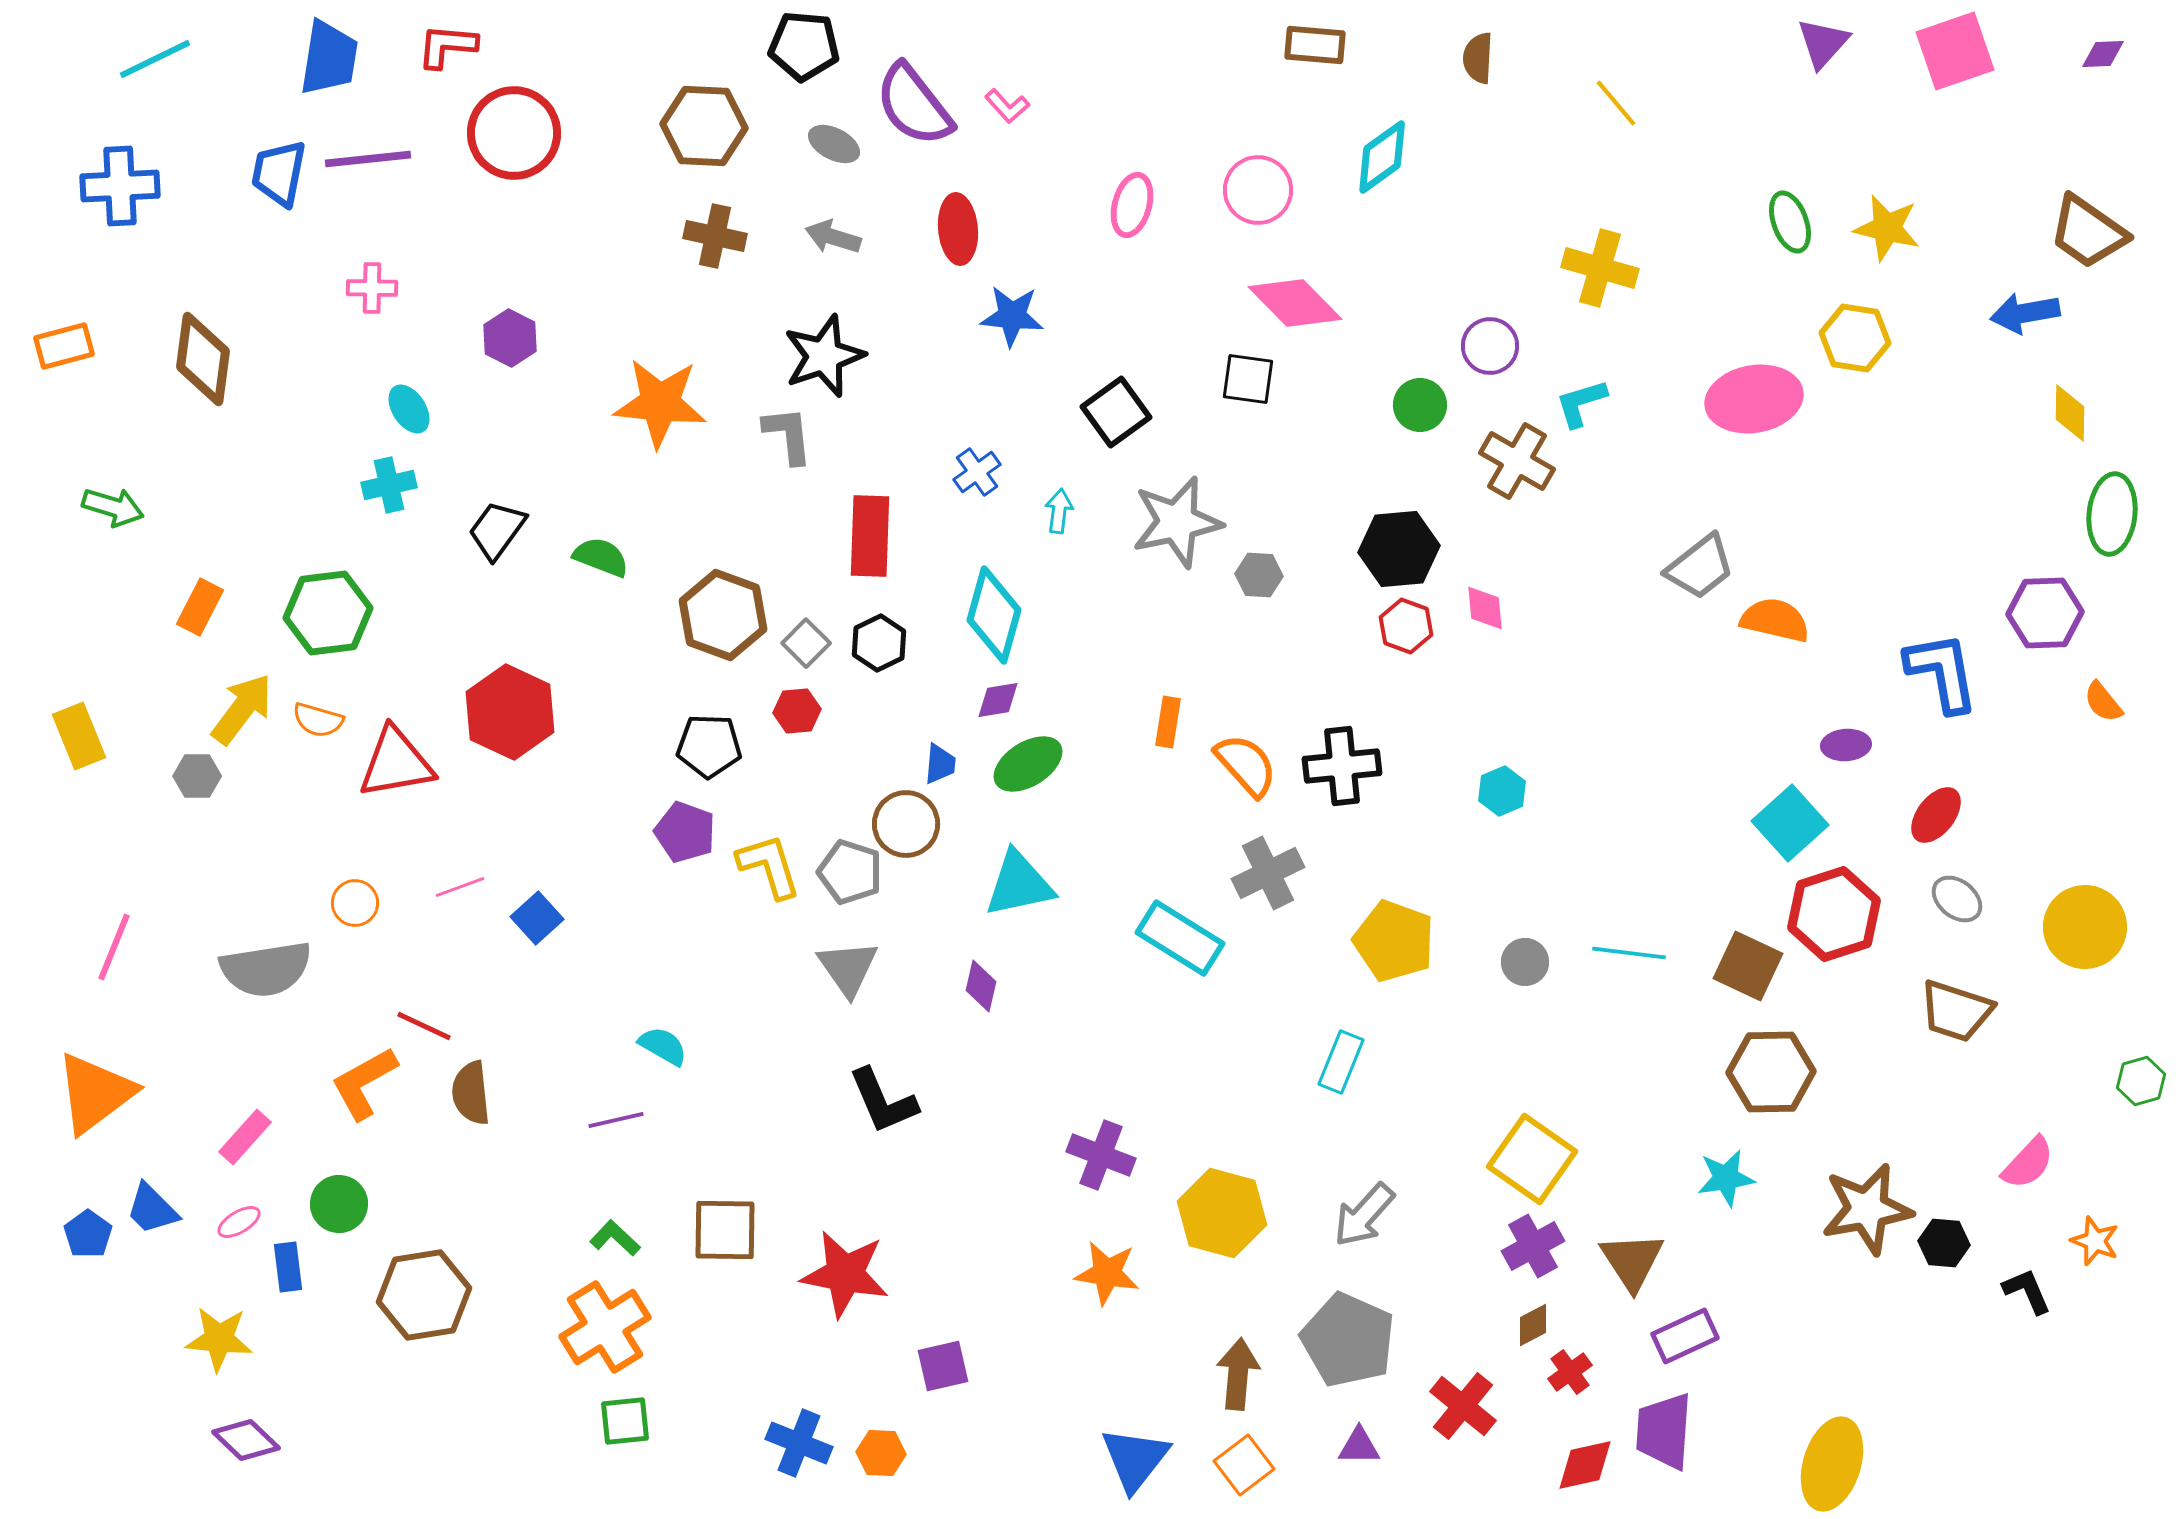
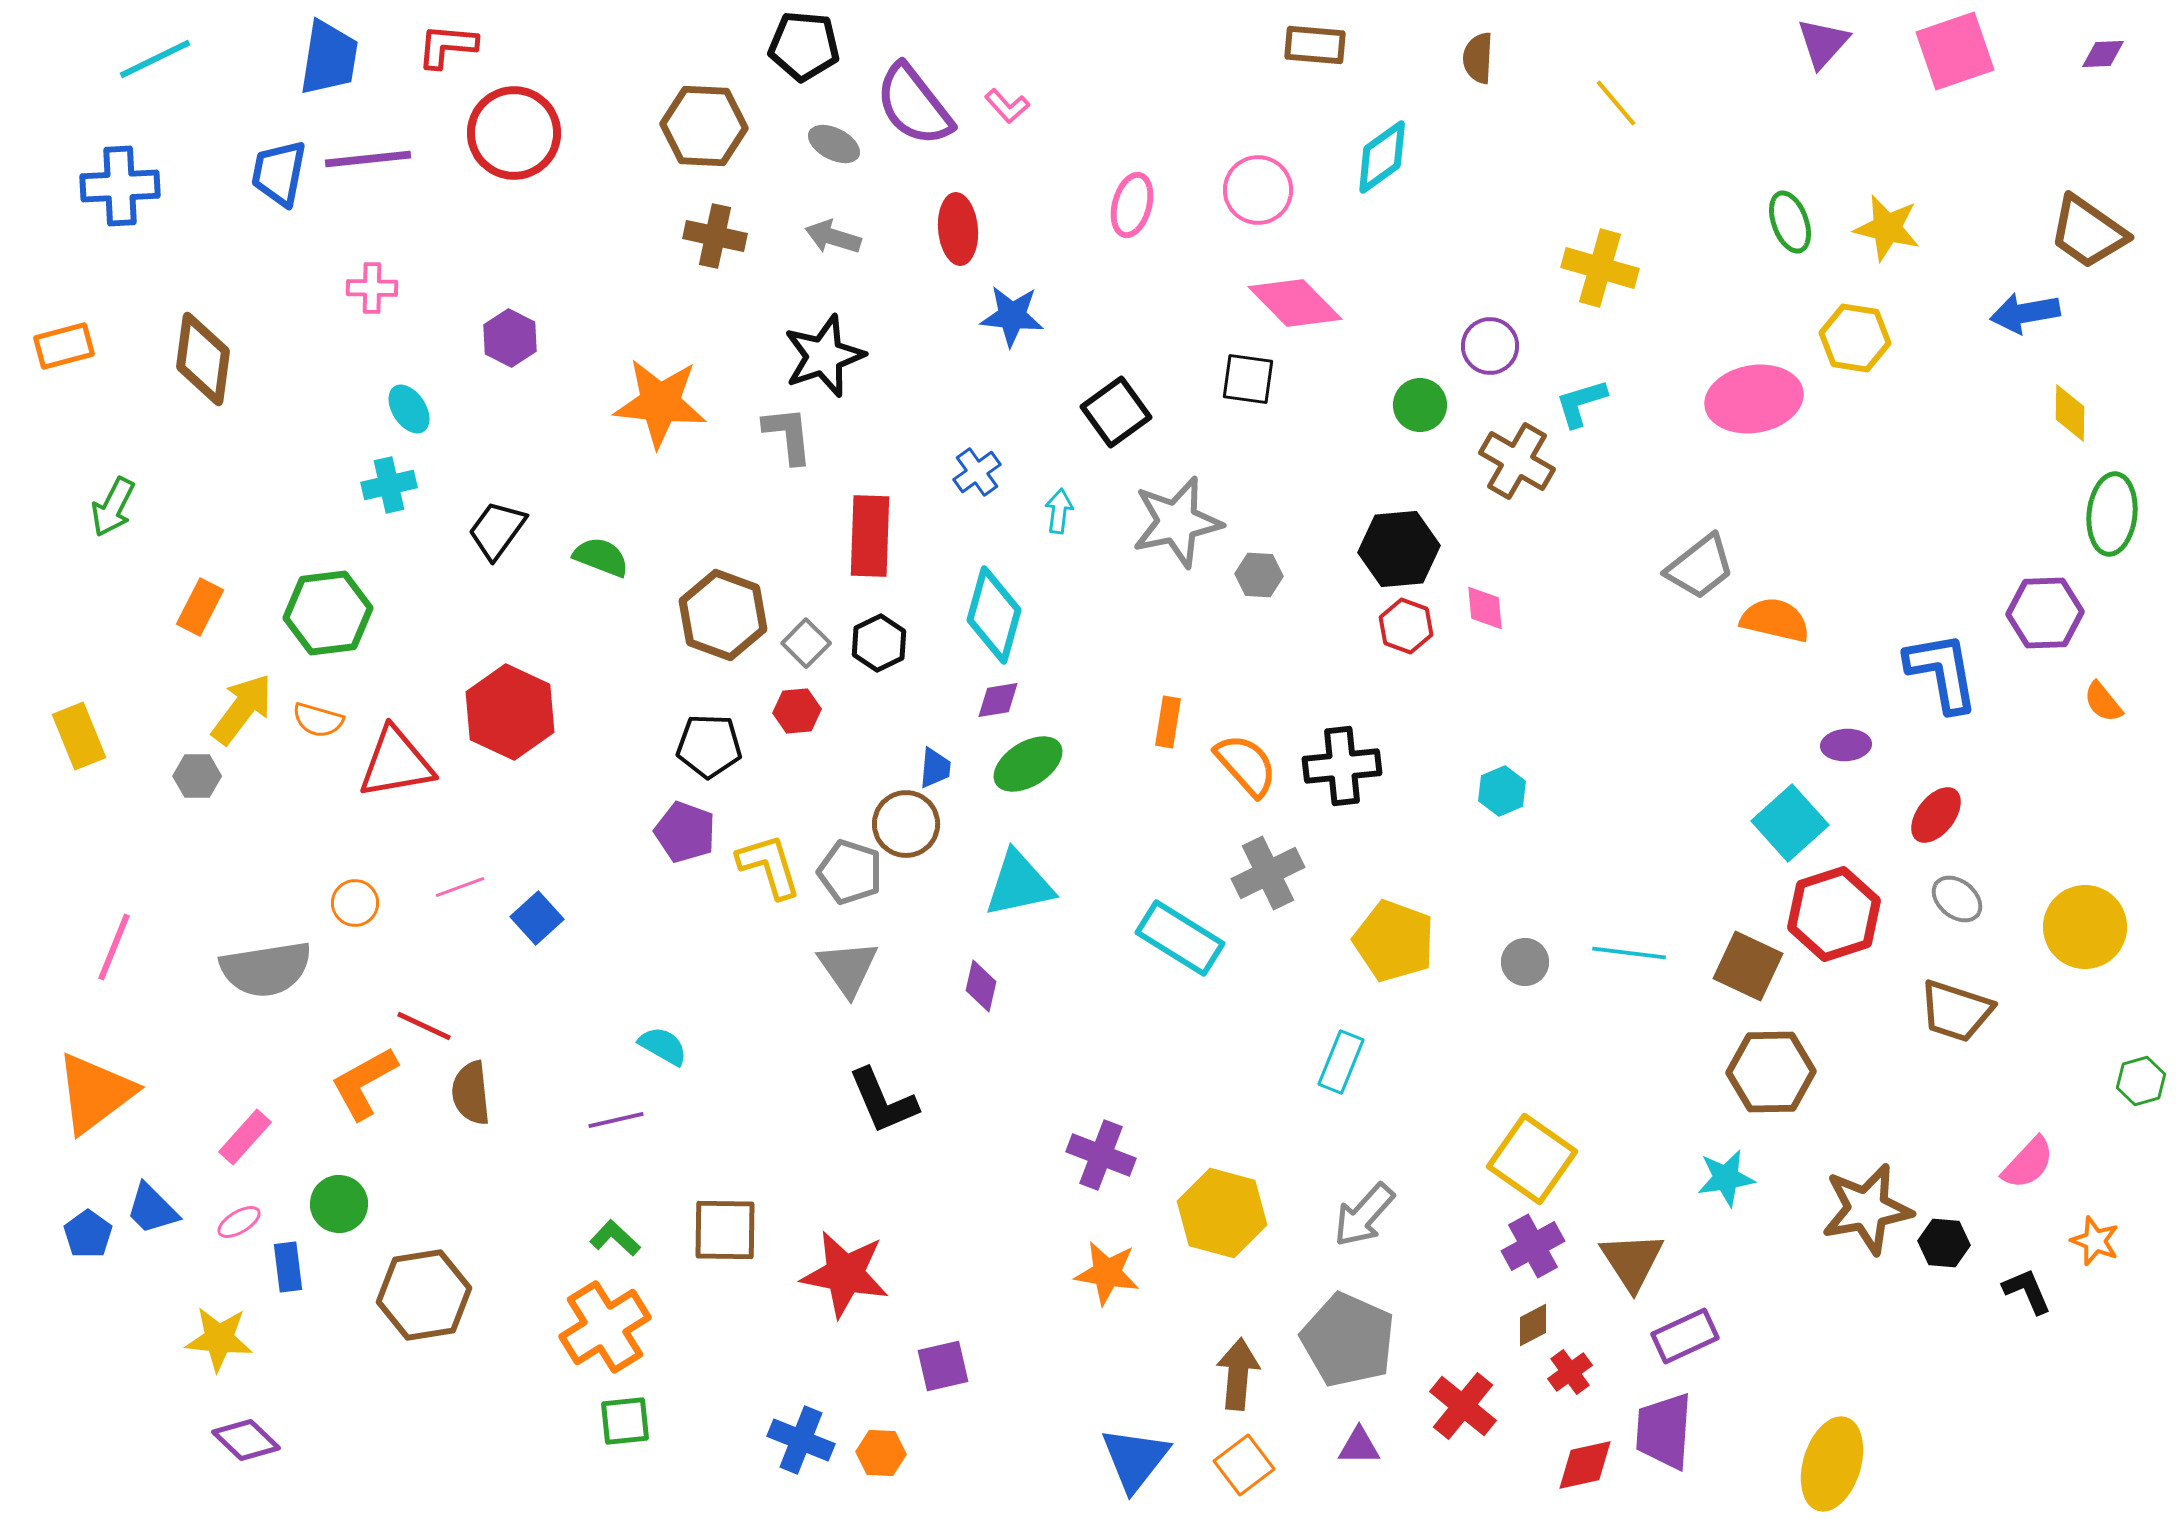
green arrow at (113, 507): rotated 100 degrees clockwise
blue trapezoid at (940, 764): moved 5 px left, 4 px down
blue cross at (799, 1443): moved 2 px right, 3 px up
